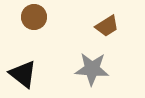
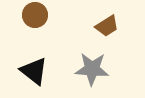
brown circle: moved 1 px right, 2 px up
black triangle: moved 11 px right, 3 px up
